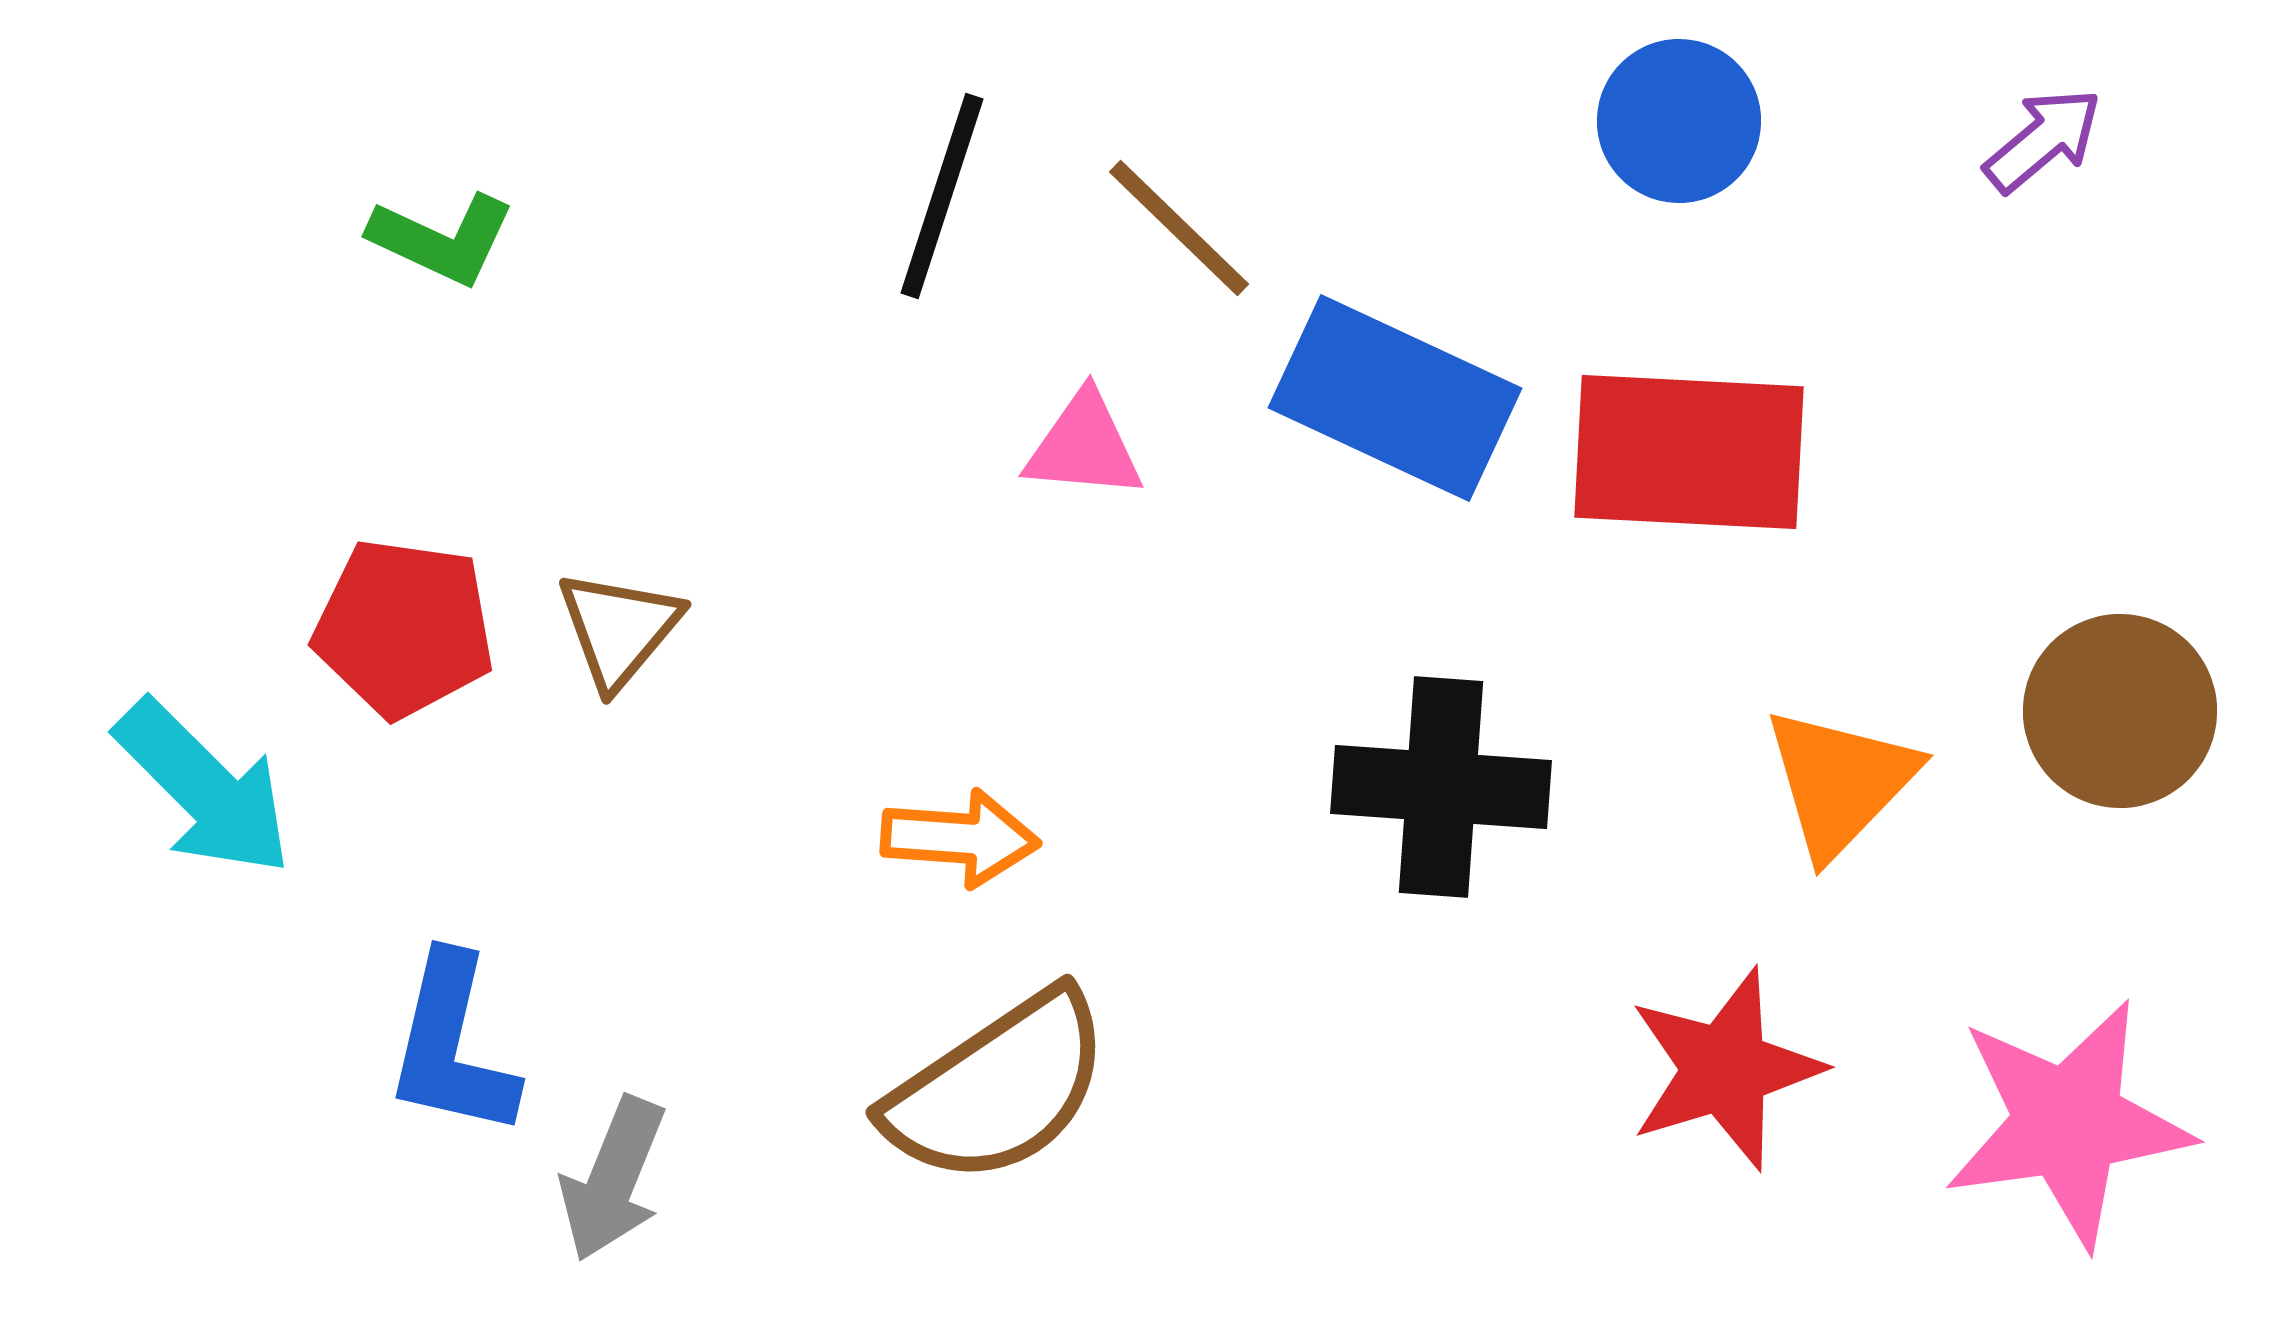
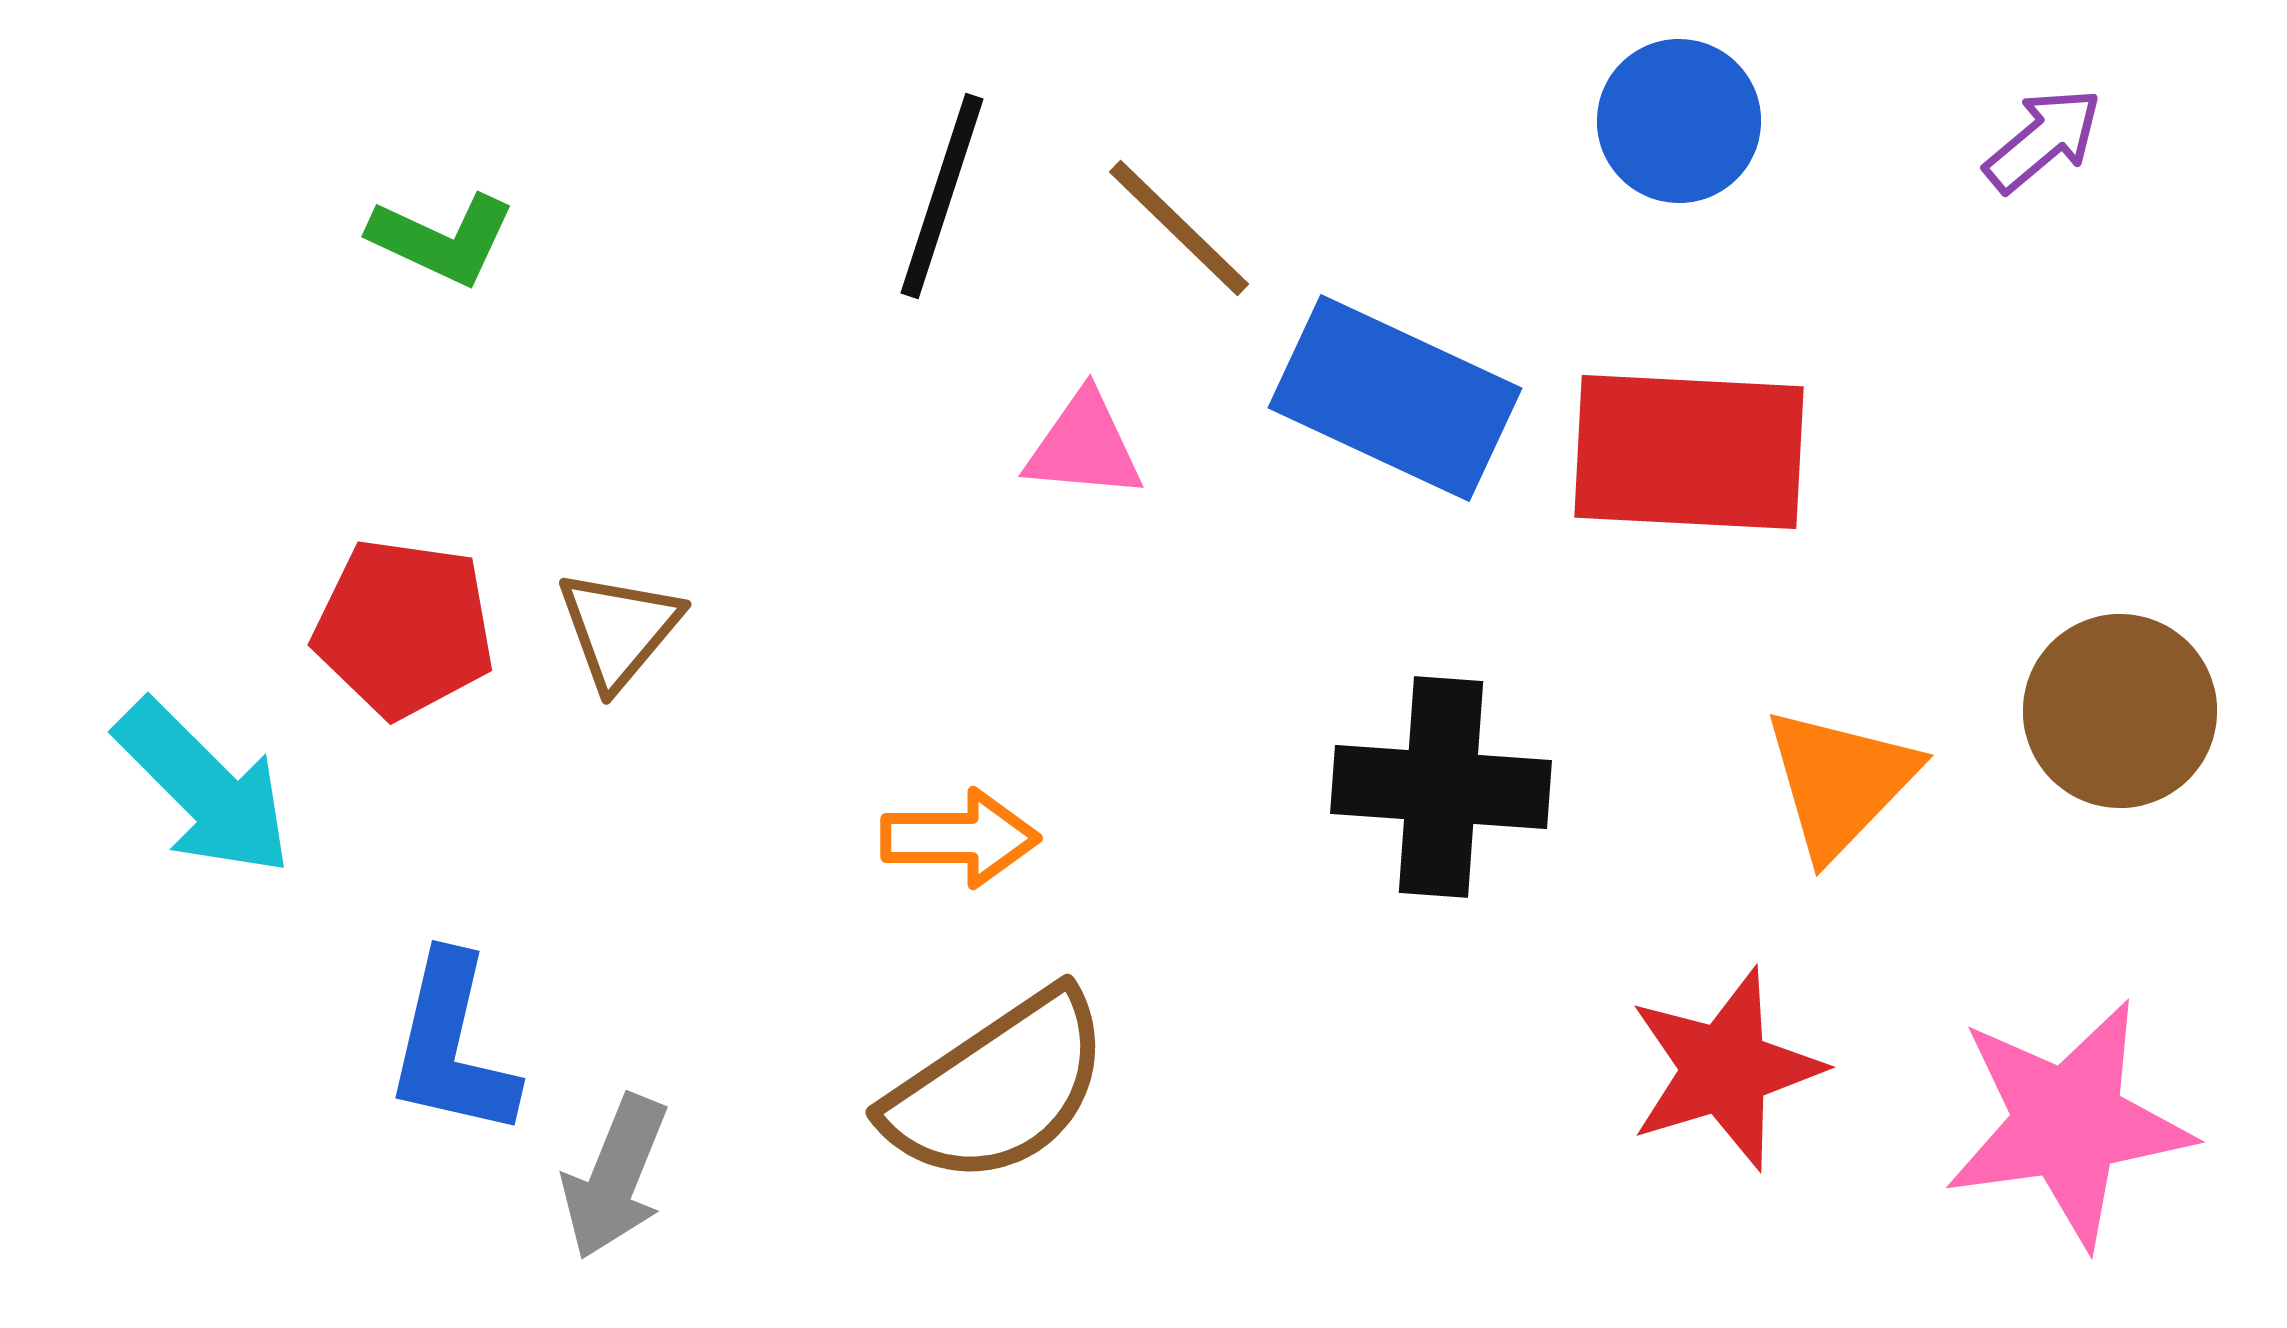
orange arrow: rotated 4 degrees counterclockwise
gray arrow: moved 2 px right, 2 px up
